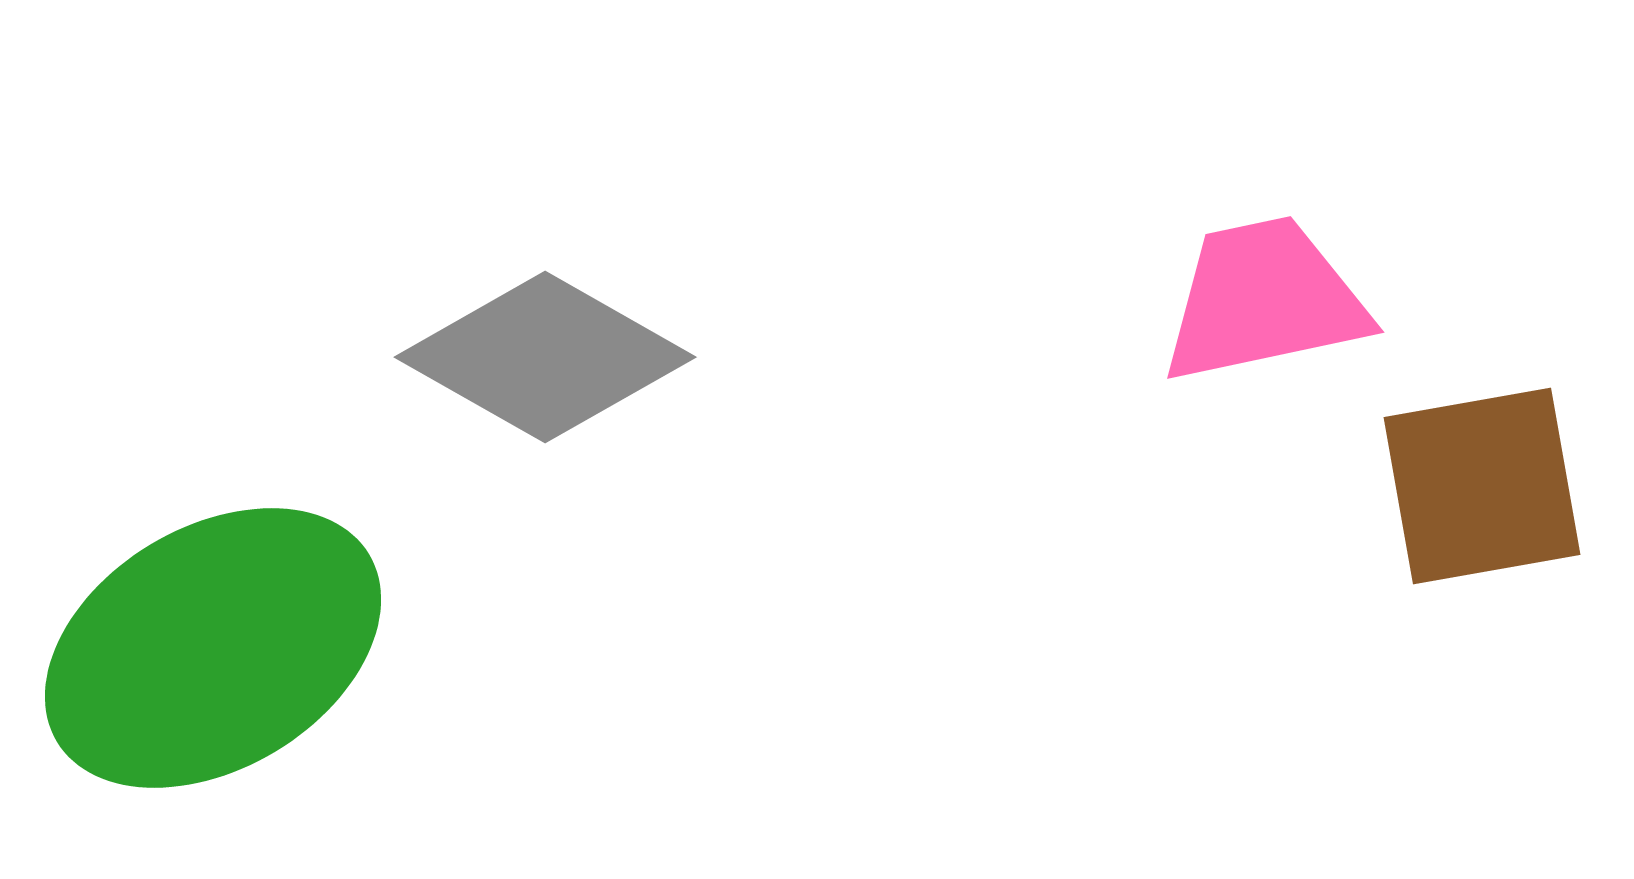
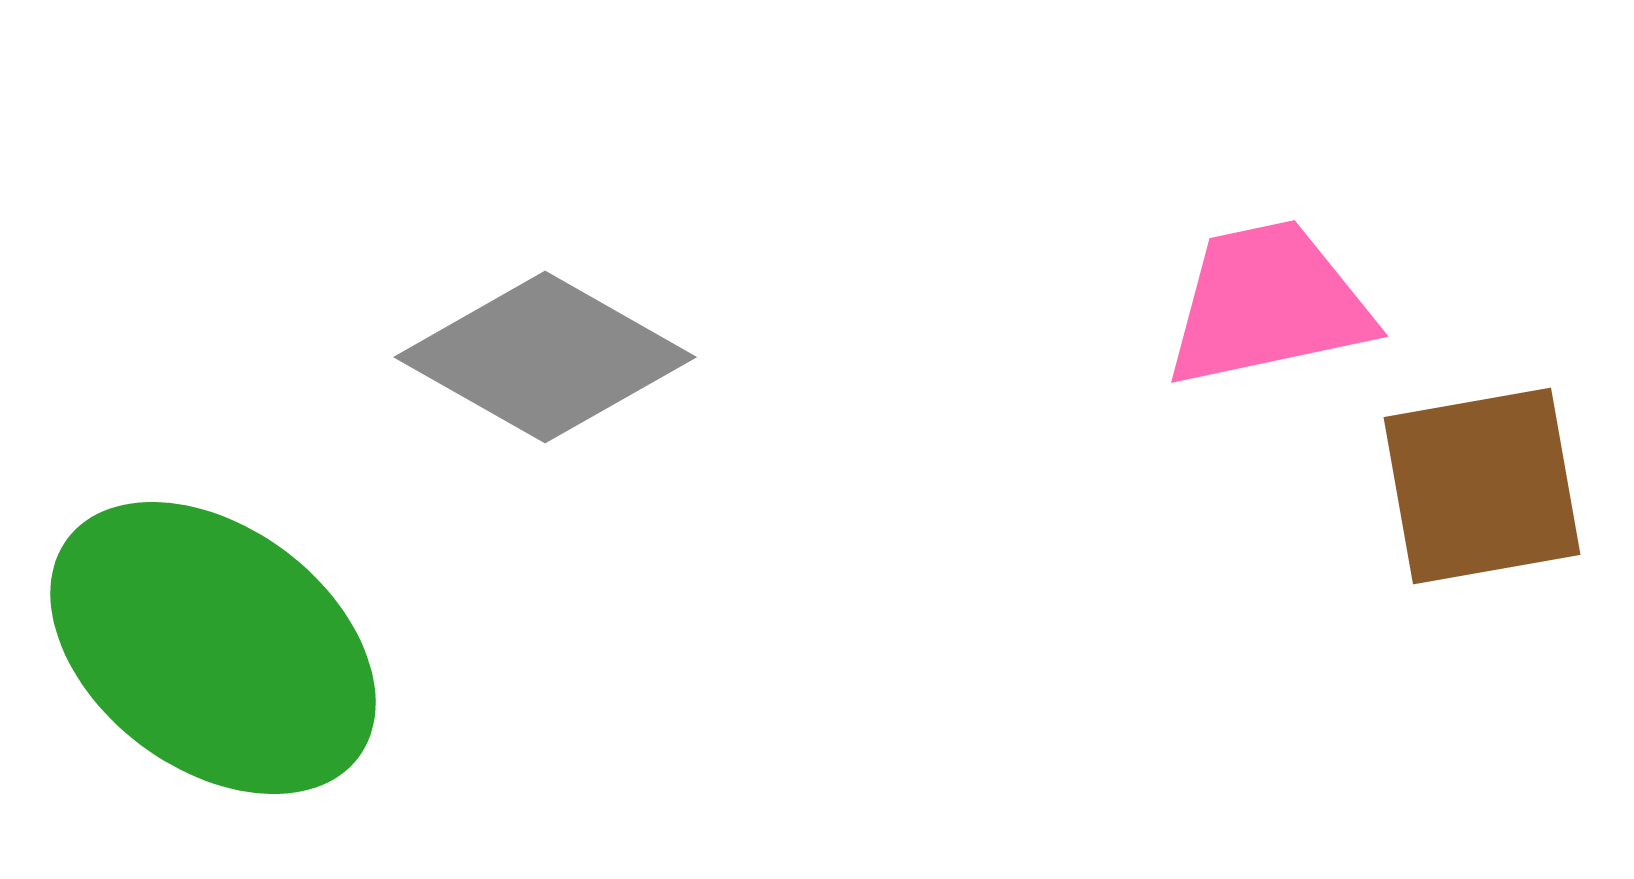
pink trapezoid: moved 4 px right, 4 px down
green ellipse: rotated 68 degrees clockwise
